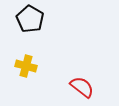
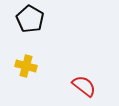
red semicircle: moved 2 px right, 1 px up
